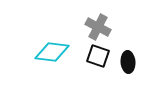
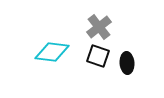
gray cross: moved 1 px right; rotated 25 degrees clockwise
black ellipse: moved 1 px left, 1 px down
